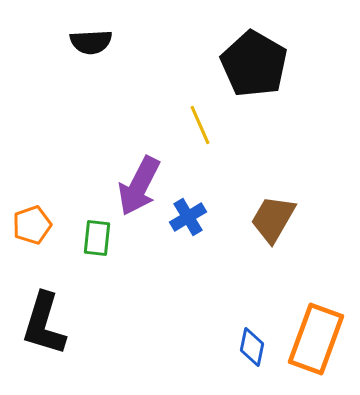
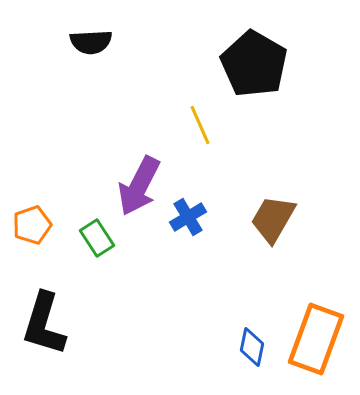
green rectangle: rotated 39 degrees counterclockwise
